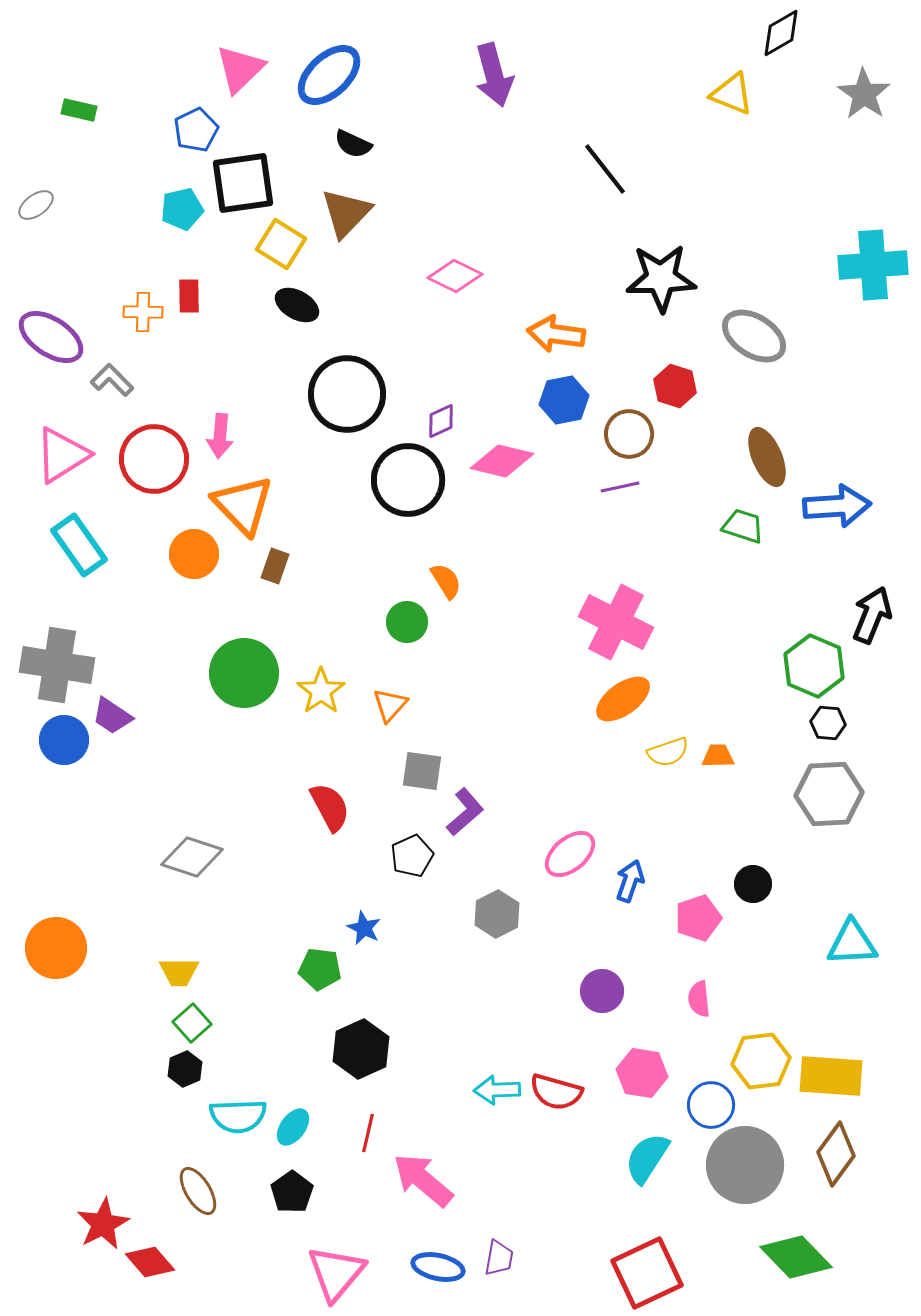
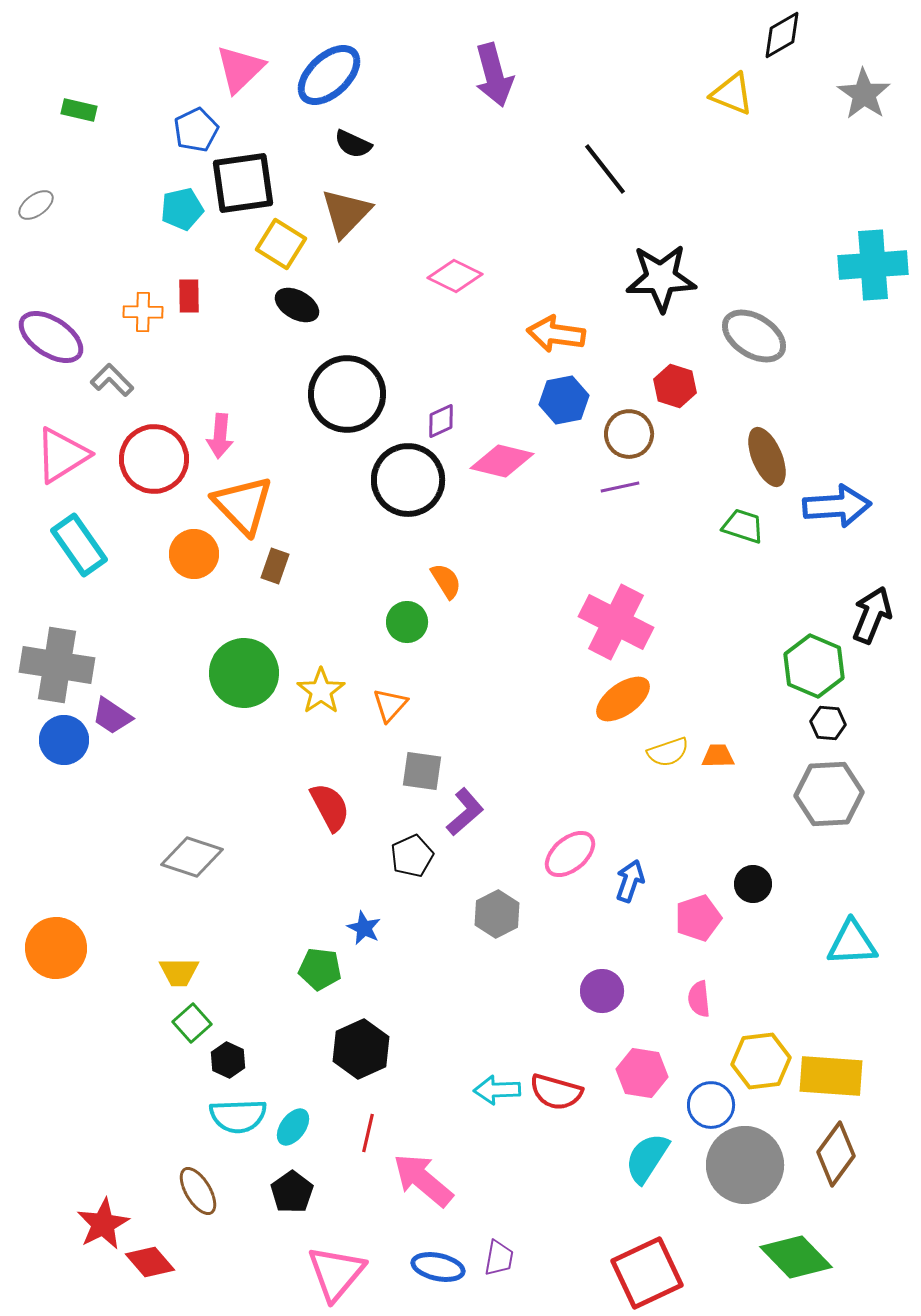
black diamond at (781, 33): moved 1 px right, 2 px down
black hexagon at (185, 1069): moved 43 px right, 9 px up; rotated 12 degrees counterclockwise
